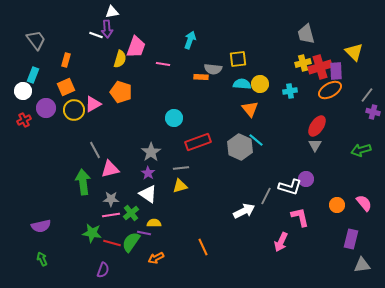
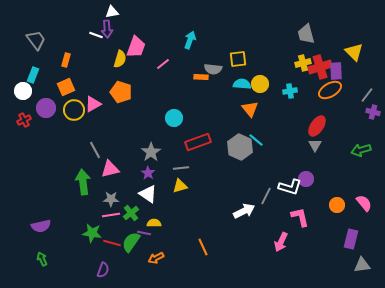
pink line at (163, 64): rotated 48 degrees counterclockwise
